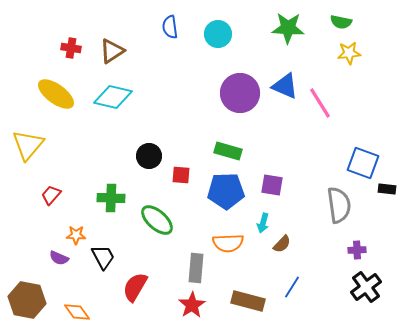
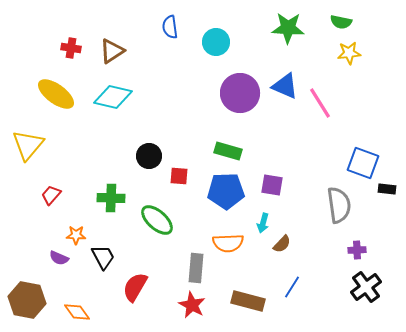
cyan circle: moved 2 px left, 8 px down
red square: moved 2 px left, 1 px down
red star: rotated 12 degrees counterclockwise
